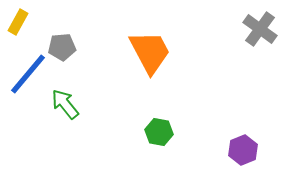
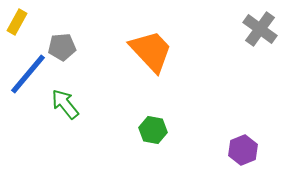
yellow rectangle: moved 1 px left
orange trapezoid: moved 1 px right, 1 px up; rotated 15 degrees counterclockwise
green hexagon: moved 6 px left, 2 px up
